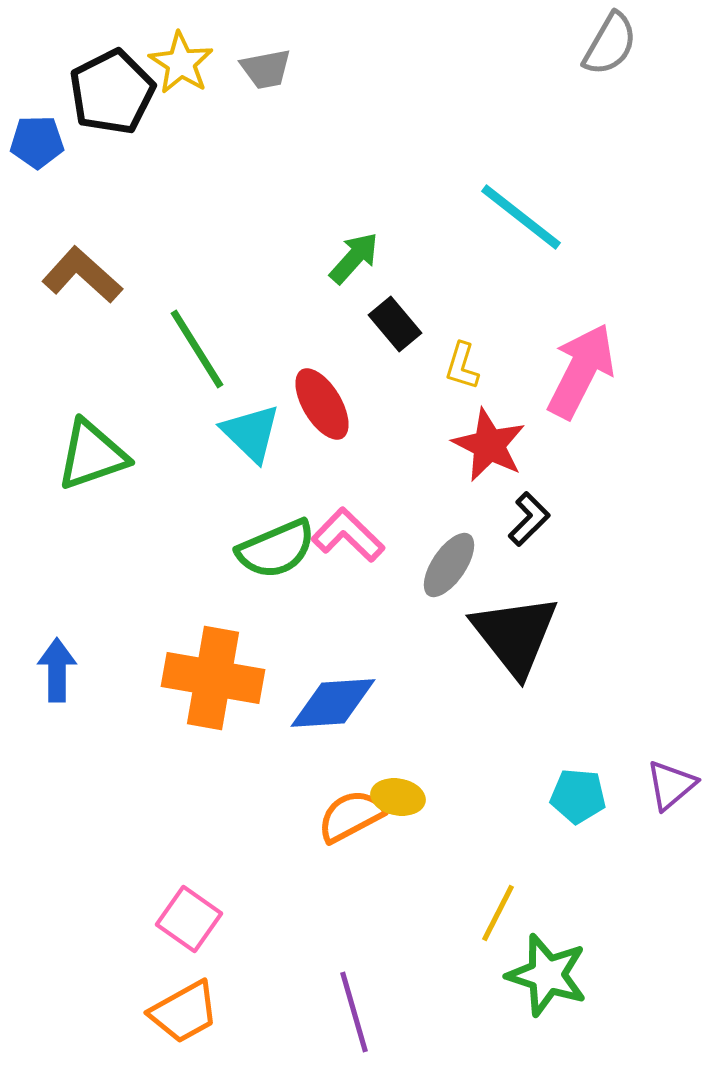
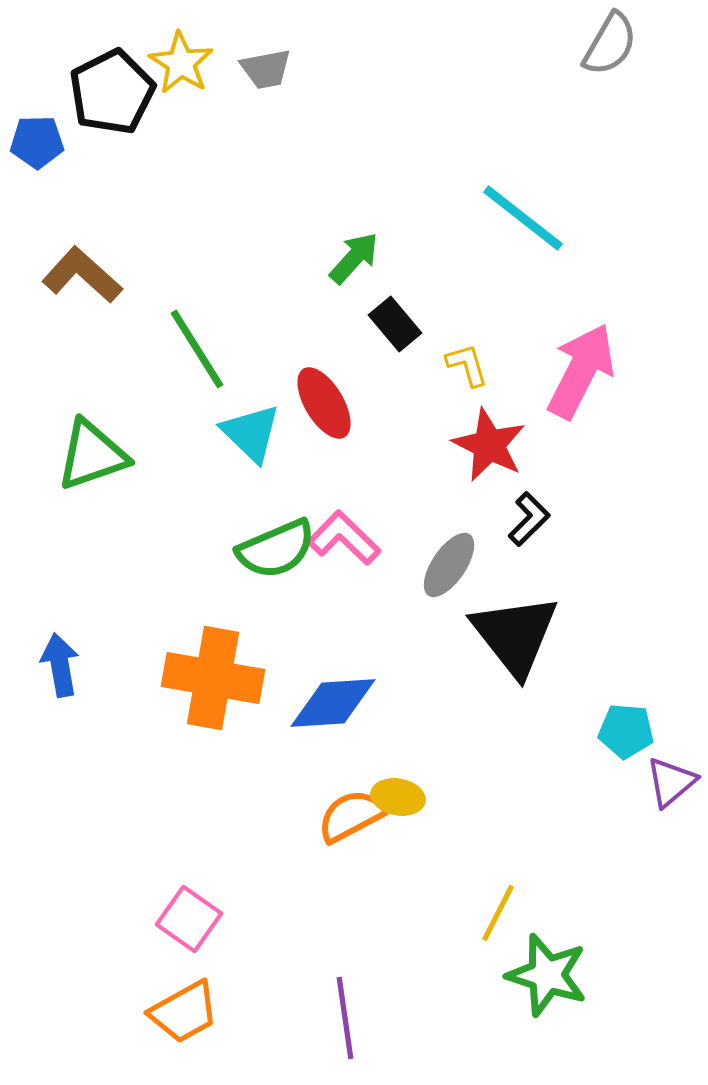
cyan line: moved 2 px right, 1 px down
yellow L-shape: moved 5 px right, 1 px up; rotated 147 degrees clockwise
red ellipse: moved 2 px right, 1 px up
pink L-shape: moved 4 px left, 3 px down
blue arrow: moved 3 px right, 5 px up; rotated 10 degrees counterclockwise
purple triangle: moved 3 px up
cyan pentagon: moved 48 px right, 65 px up
purple line: moved 9 px left, 6 px down; rotated 8 degrees clockwise
